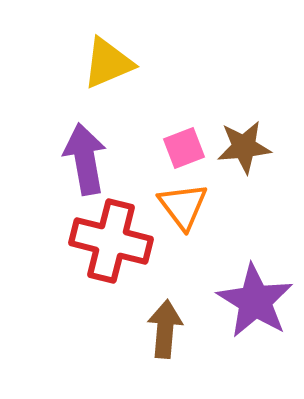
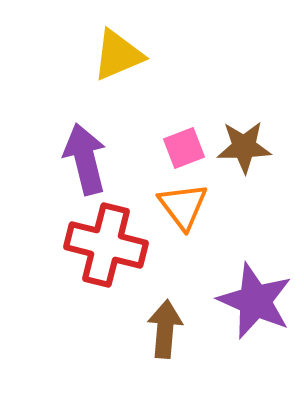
yellow triangle: moved 10 px right, 8 px up
brown star: rotated 4 degrees clockwise
purple arrow: rotated 4 degrees counterclockwise
red cross: moved 5 px left, 4 px down
purple star: rotated 8 degrees counterclockwise
